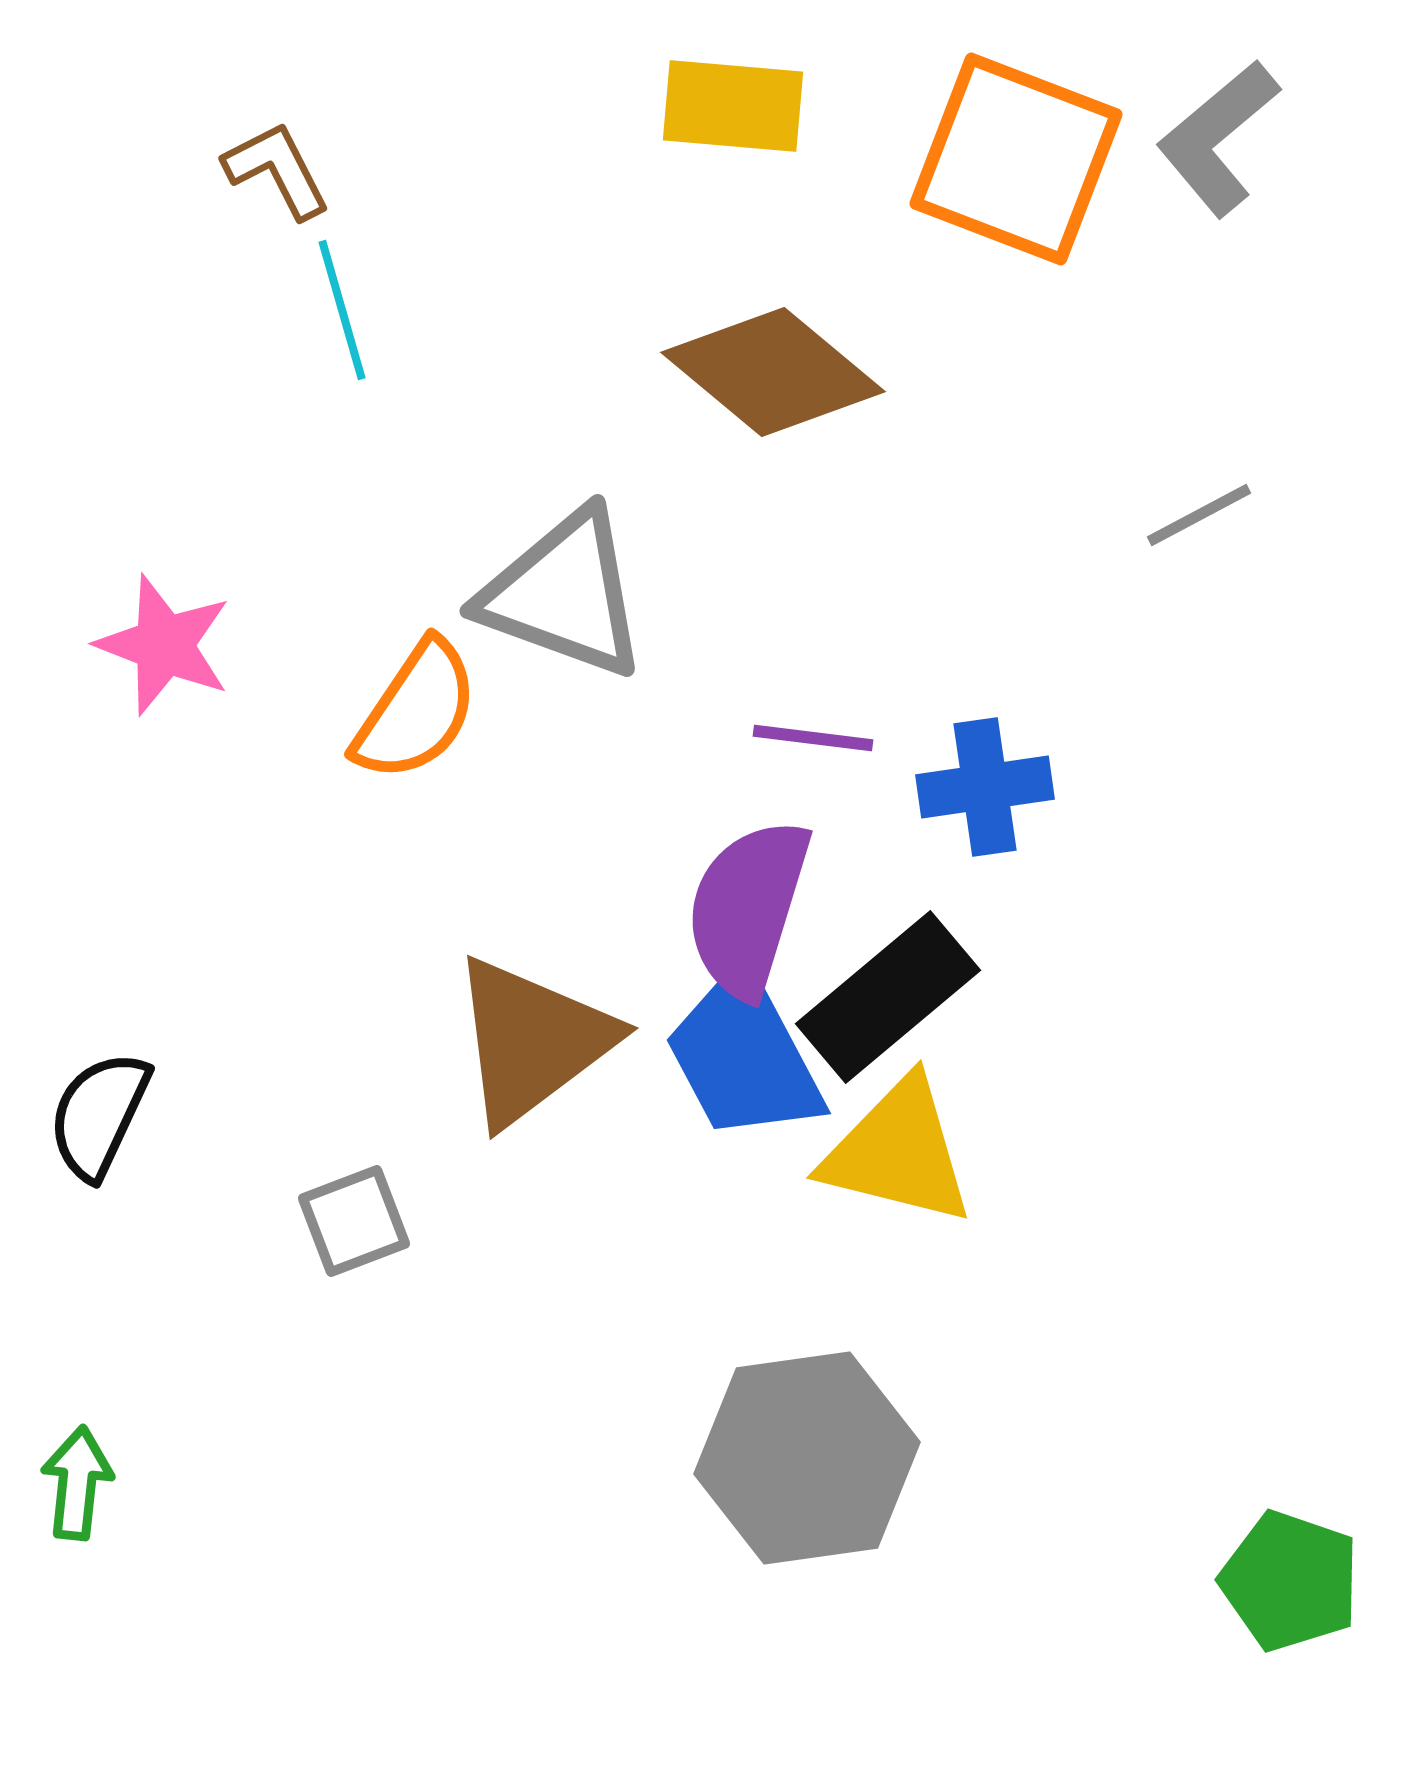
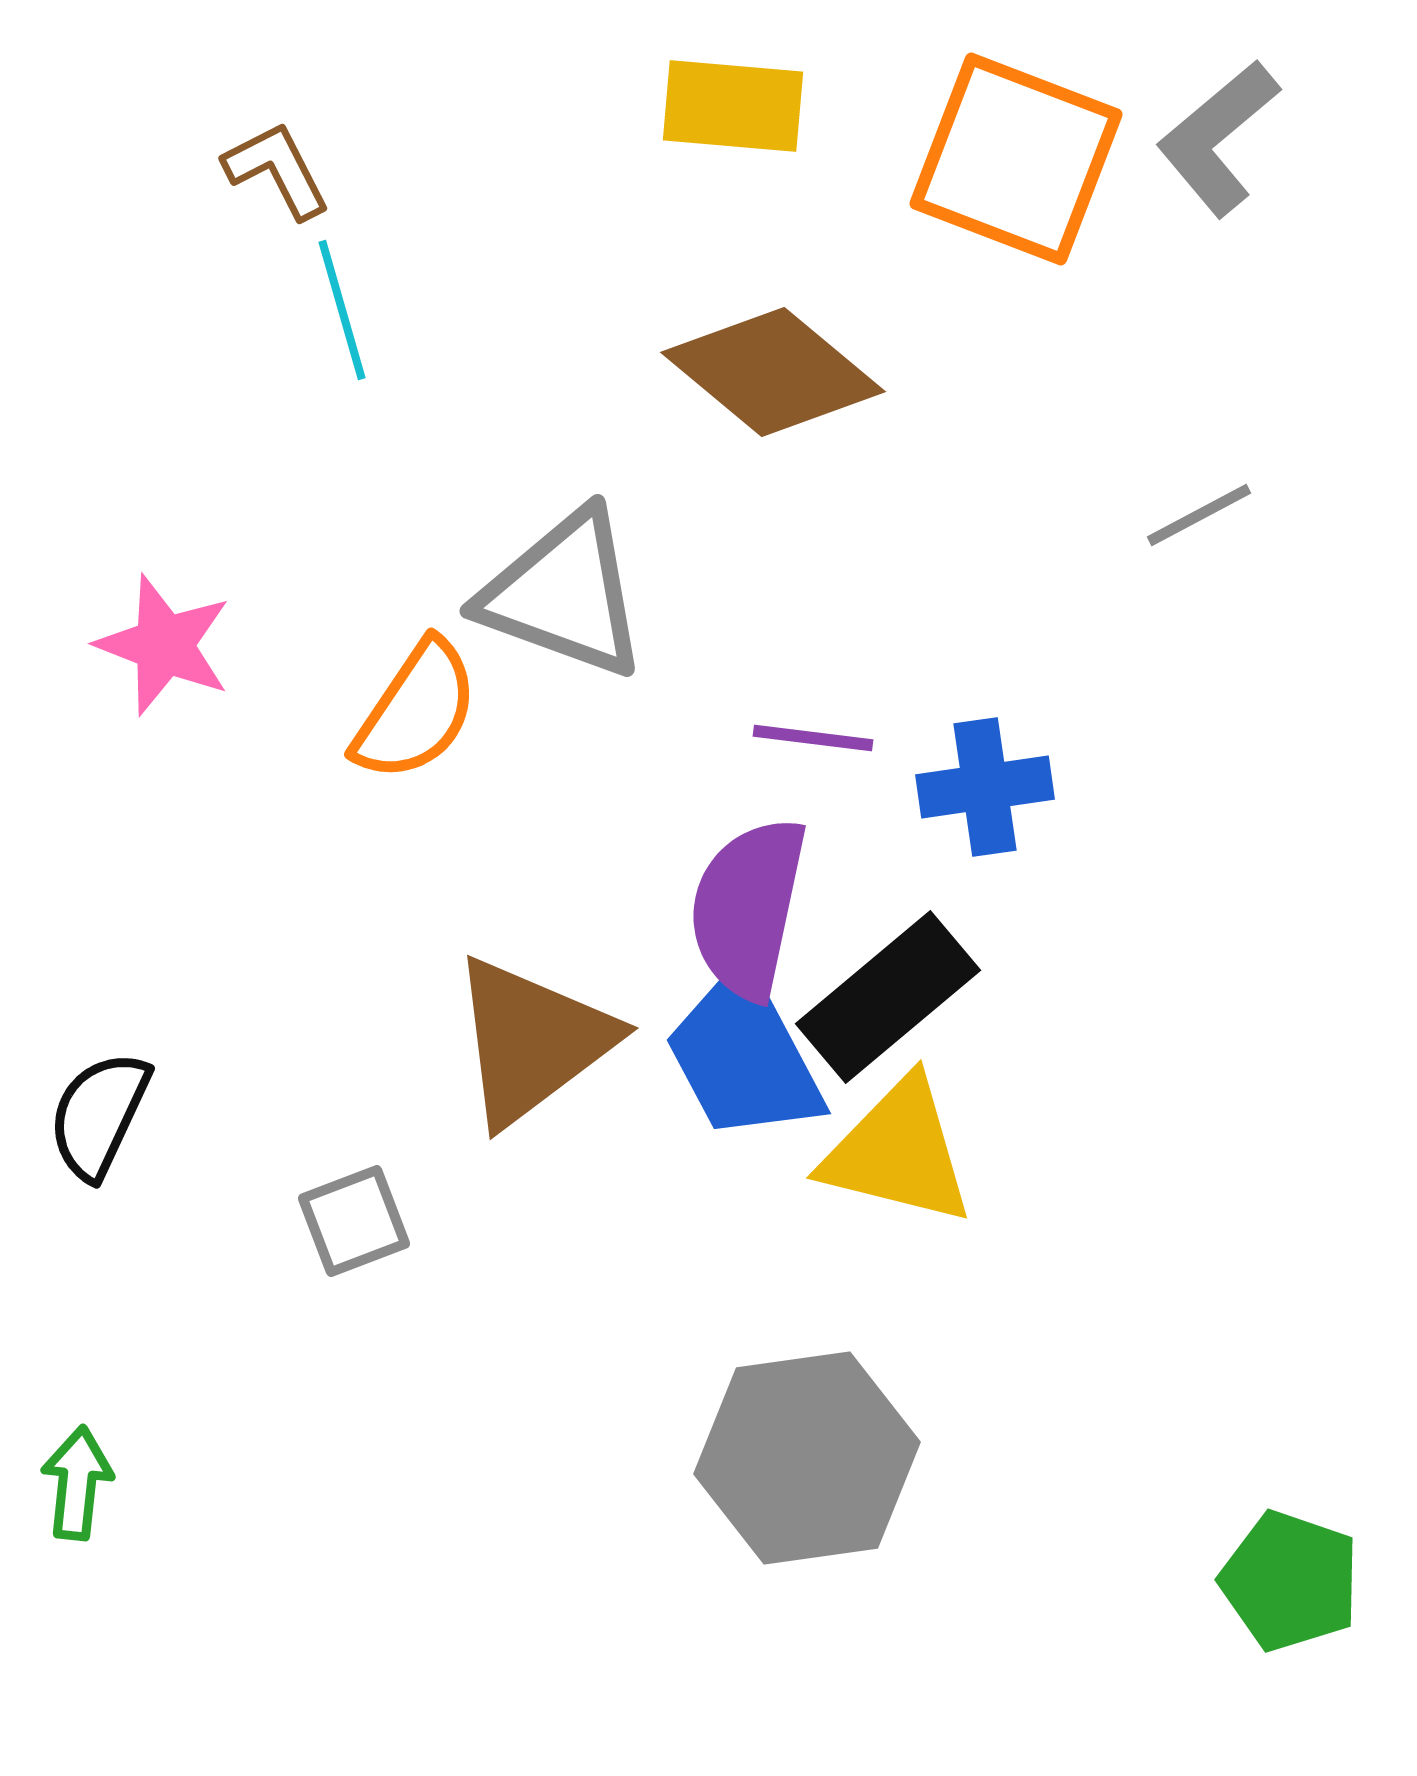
purple semicircle: rotated 5 degrees counterclockwise
